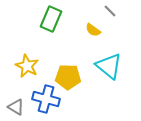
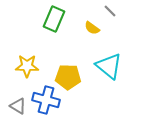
green rectangle: moved 3 px right
yellow semicircle: moved 1 px left, 2 px up
yellow star: rotated 25 degrees counterclockwise
blue cross: moved 1 px down
gray triangle: moved 2 px right, 1 px up
